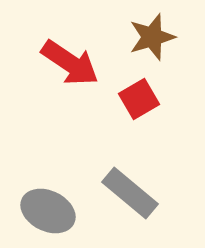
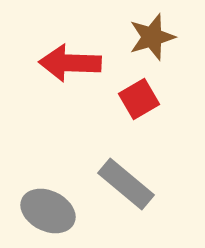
red arrow: rotated 148 degrees clockwise
gray rectangle: moved 4 px left, 9 px up
